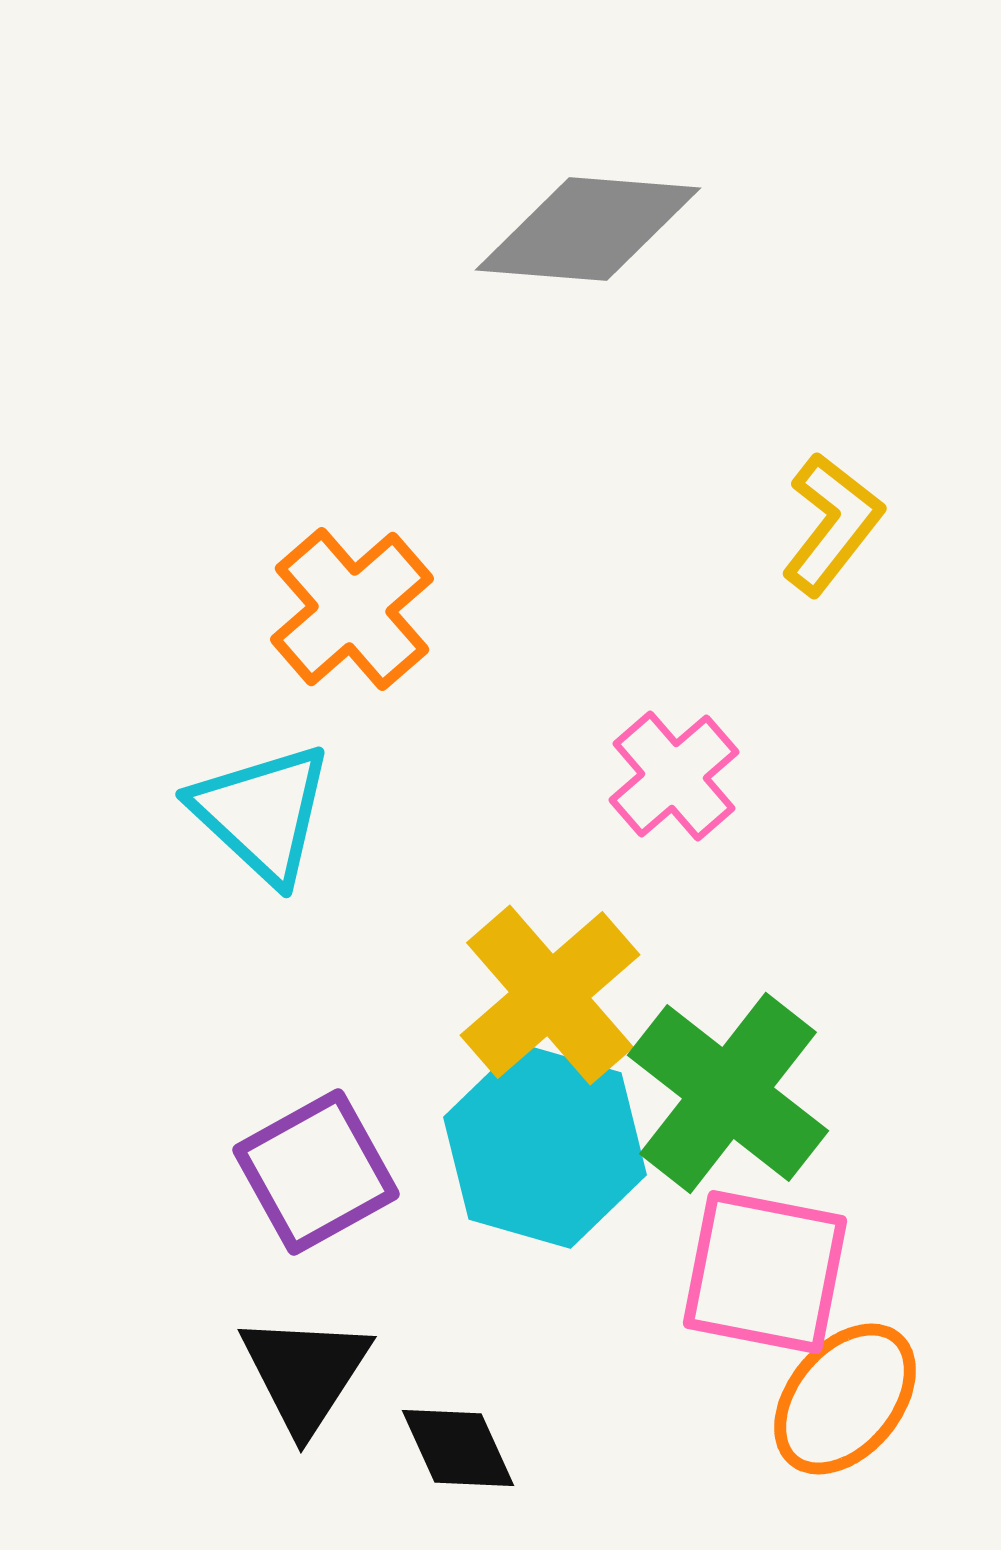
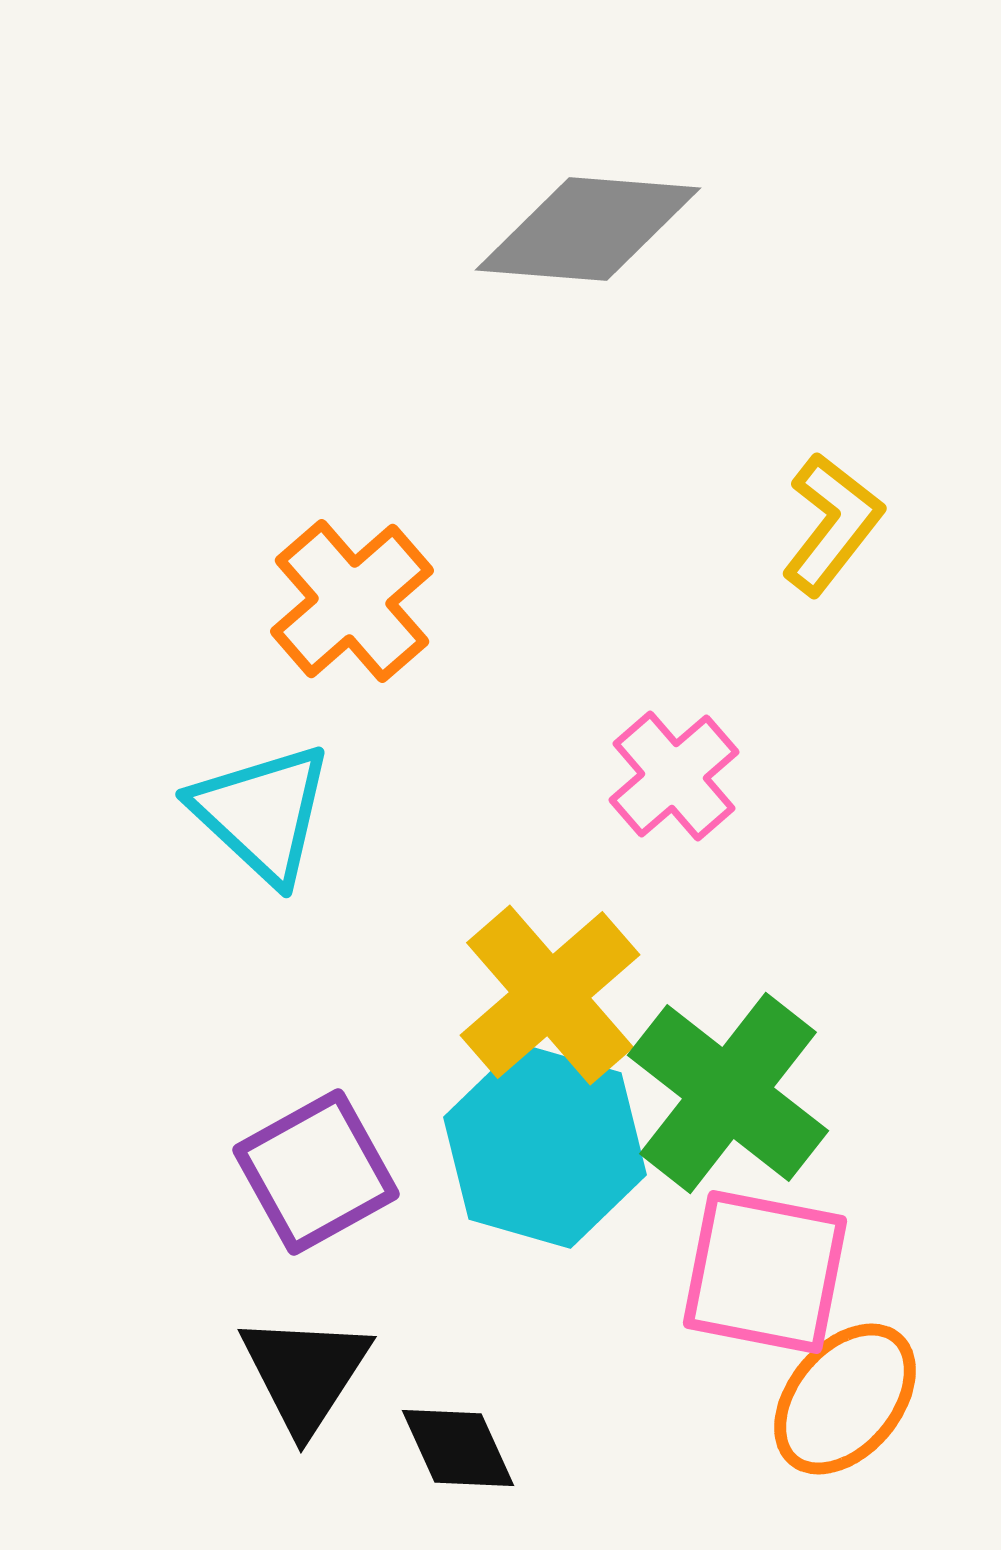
orange cross: moved 8 px up
